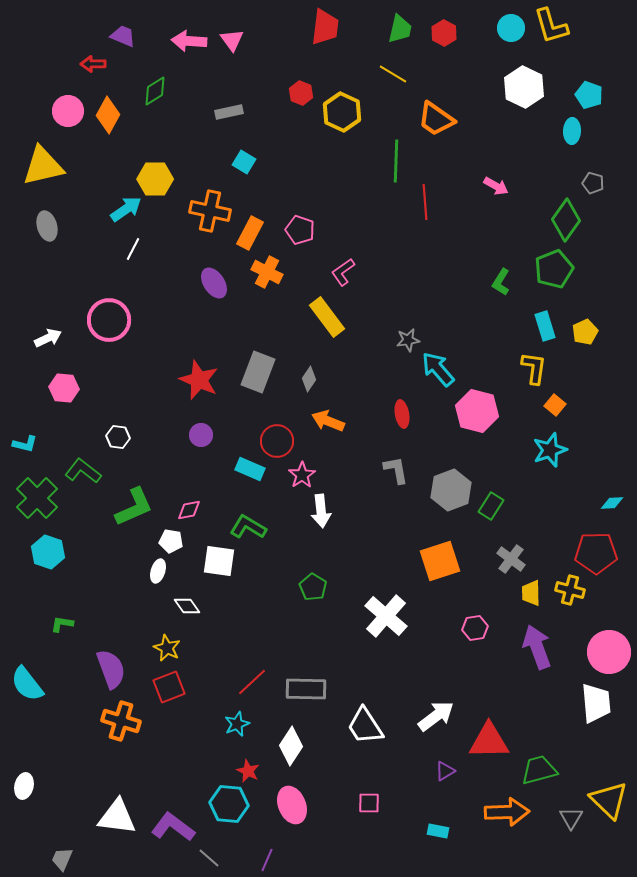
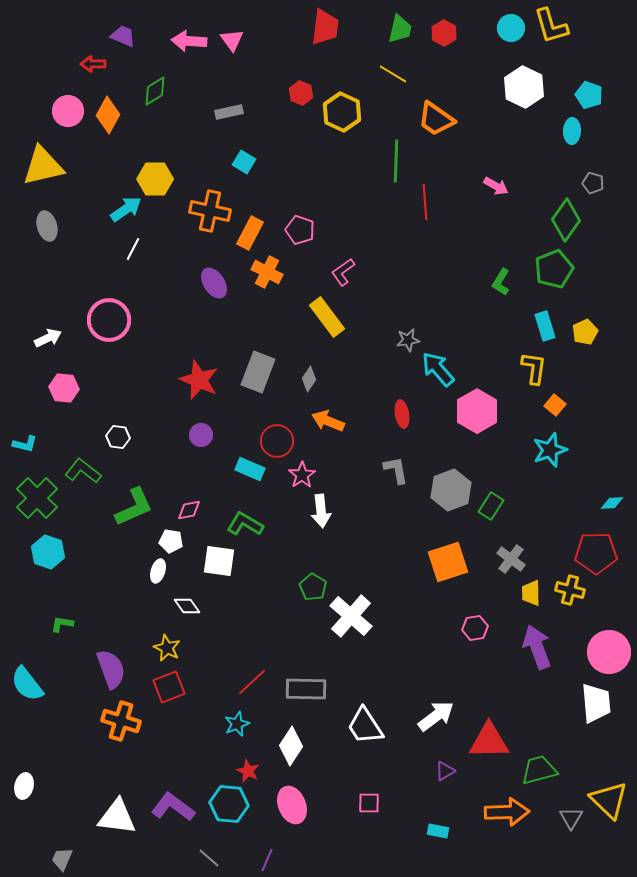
pink hexagon at (477, 411): rotated 15 degrees clockwise
green L-shape at (248, 527): moved 3 px left, 3 px up
orange square at (440, 561): moved 8 px right, 1 px down
white cross at (386, 616): moved 35 px left
purple L-shape at (173, 827): moved 20 px up
